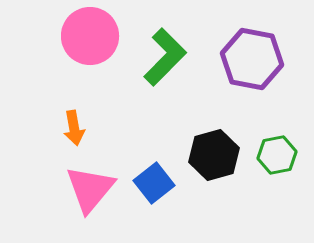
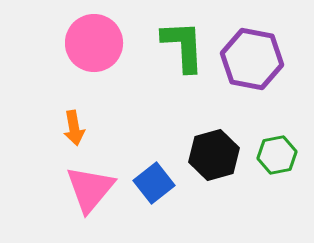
pink circle: moved 4 px right, 7 px down
green L-shape: moved 18 px right, 11 px up; rotated 48 degrees counterclockwise
